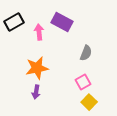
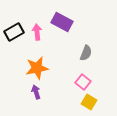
black rectangle: moved 10 px down
pink arrow: moved 2 px left
pink square: rotated 21 degrees counterclockwise
purple arrow: rotated 152 degrees clockwise
yellow square: rotated 14 degrees counterclockwise
